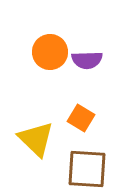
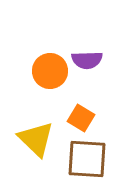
orange circle: moved 19 px down
brown square: moved 10 px up
